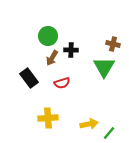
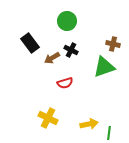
green circle: moved 19 px right, 15 px up
black cross: rotated 24 degrees clockwise
brown arrow: rotated 28 degrees clockwise
green triangle: rotated 40 degrees clockwise
black rectangle: moved 1 px right, 35 px up
red semicircle: moved 3 px right
yellow cross: rotated 30 degrees clockwise
green line: rotated 32 degrees counterclockwise
